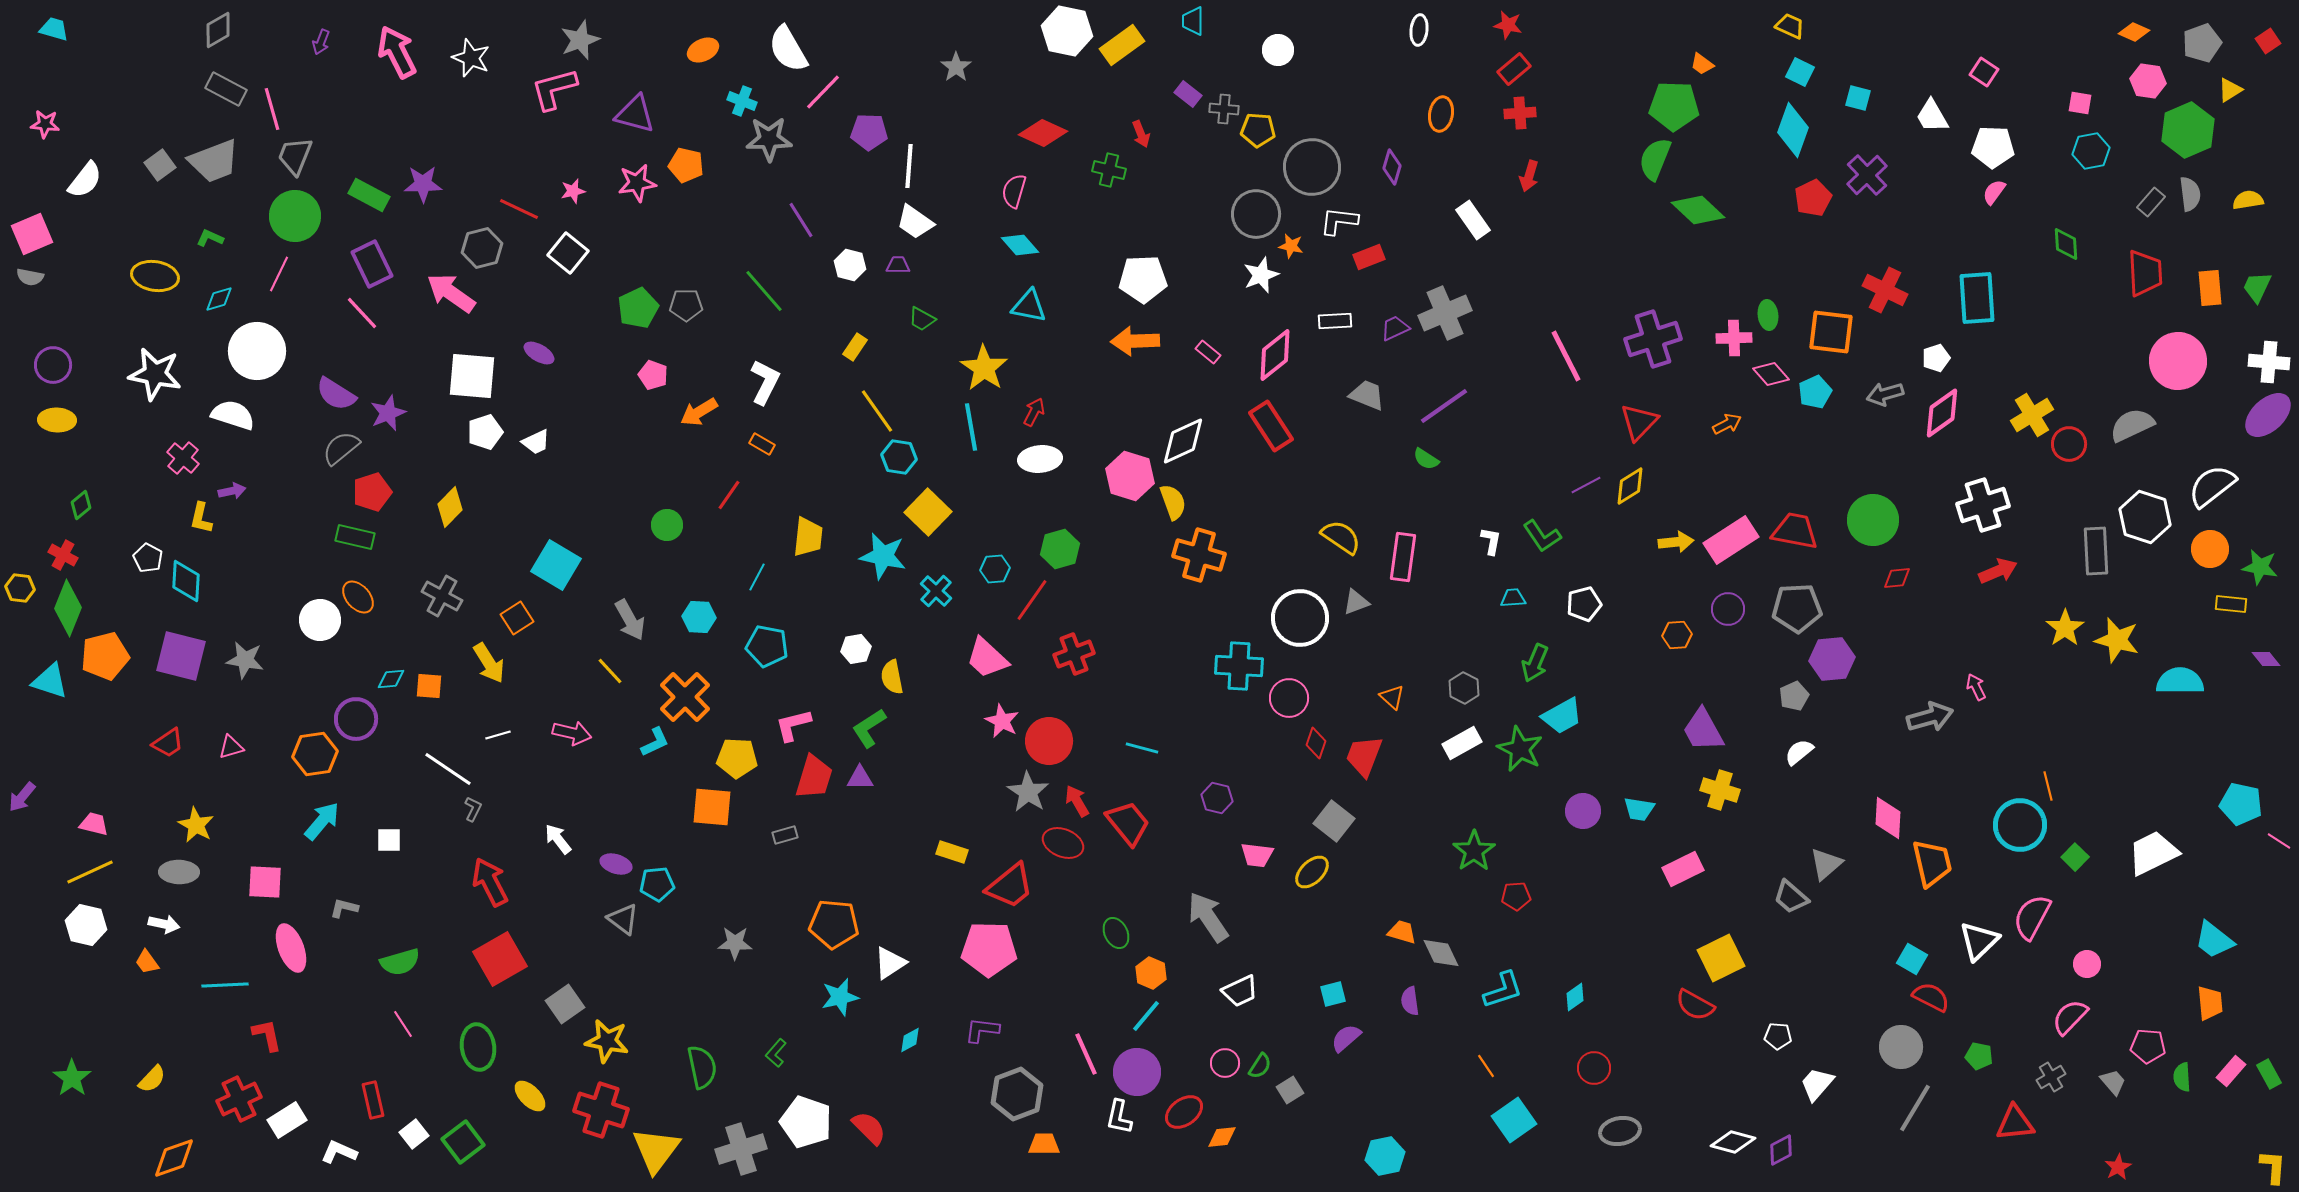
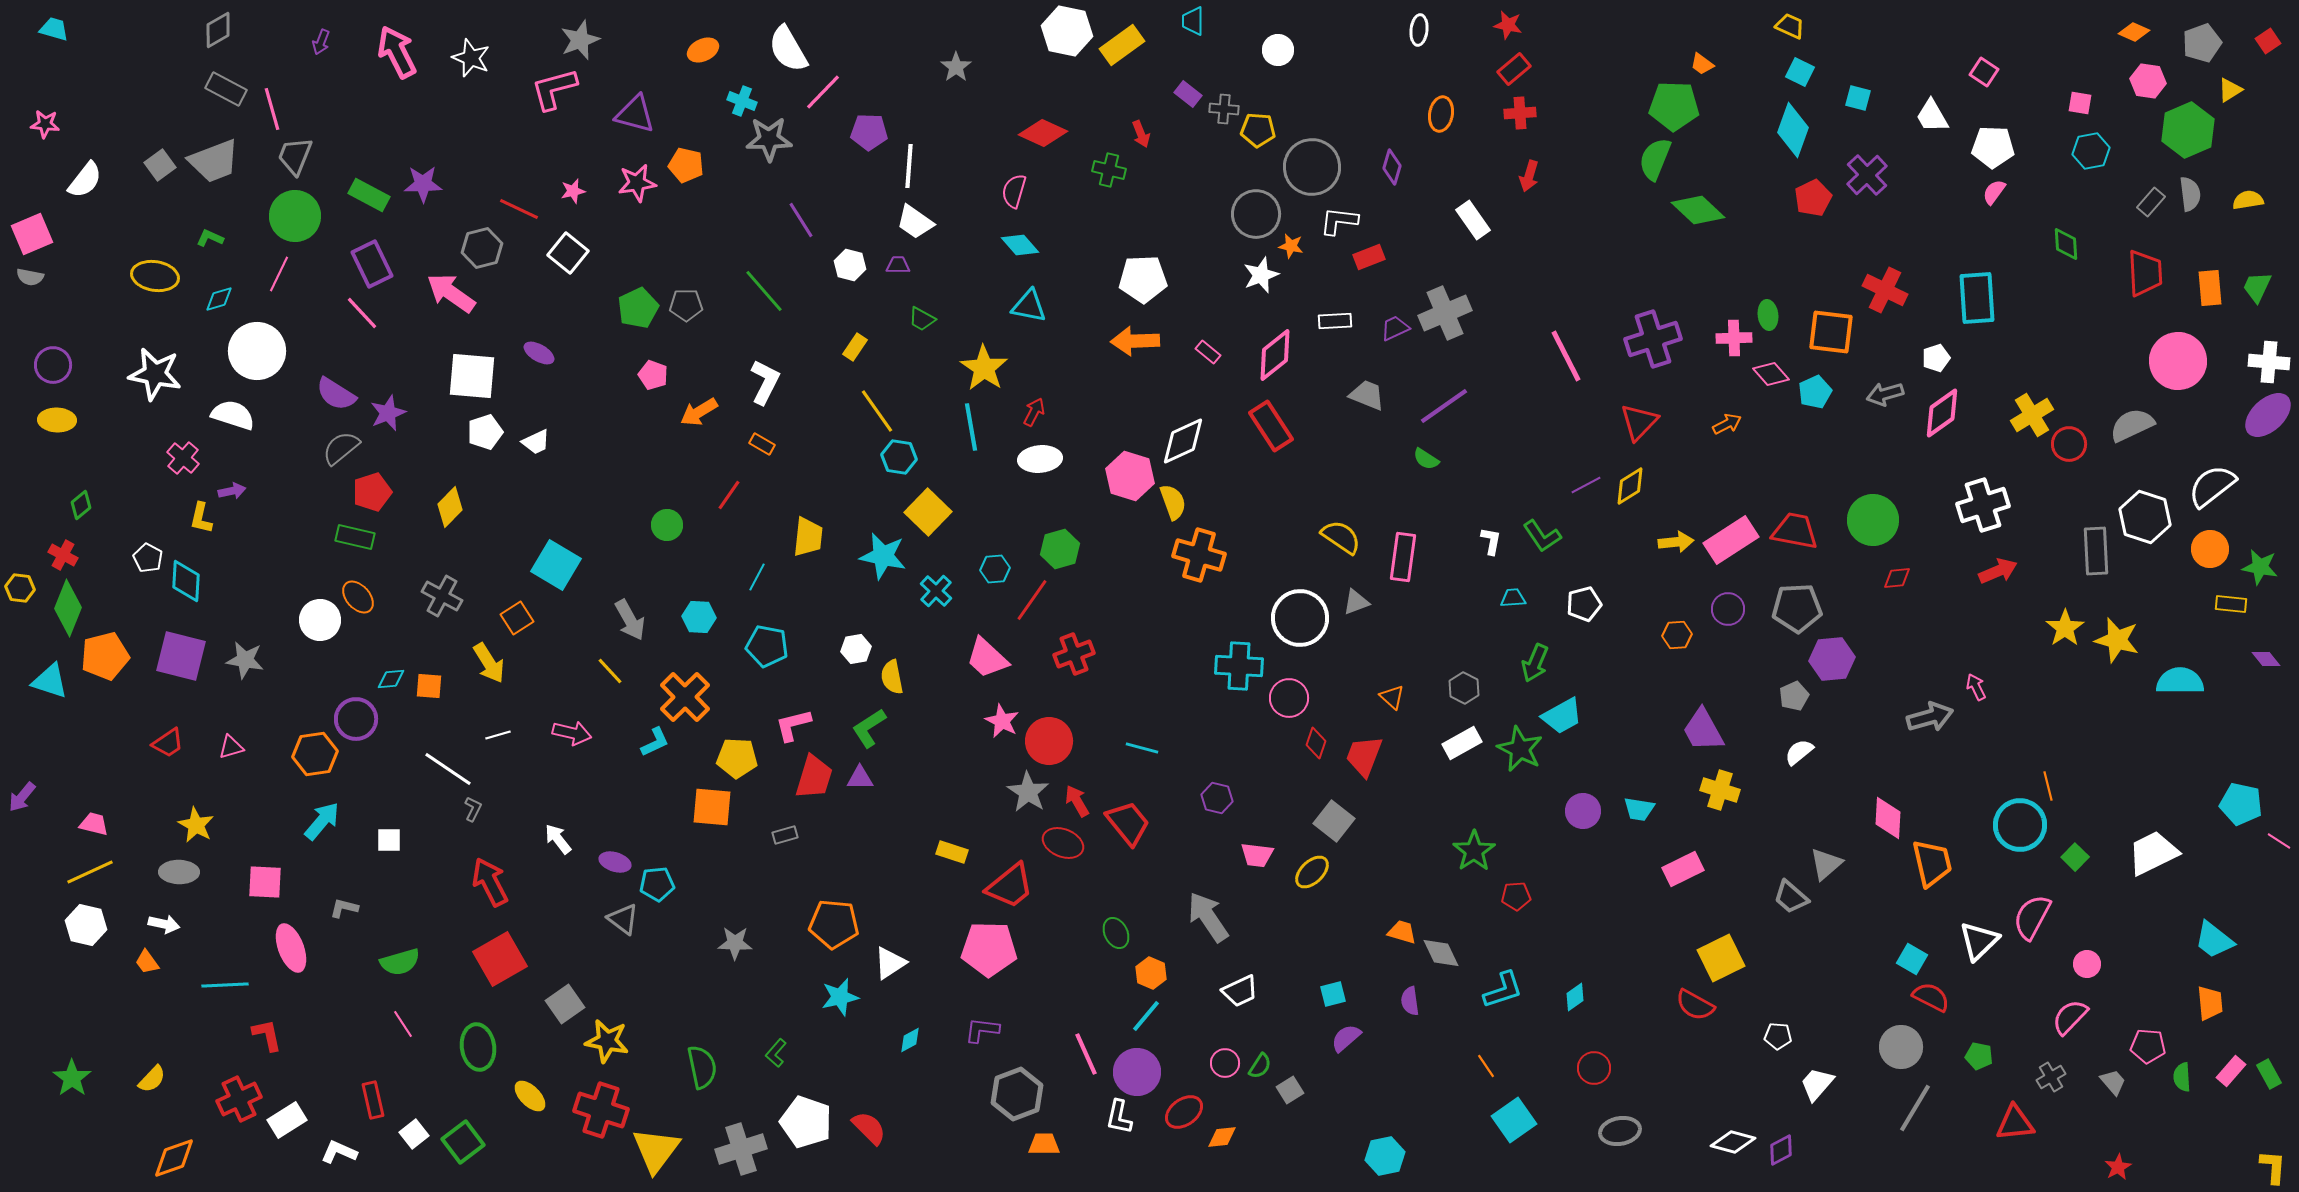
purple ellipse at (616, 864): moved 1 px left, 2 px up
